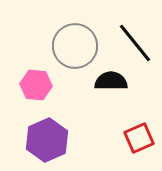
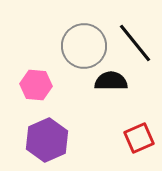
gray circle: moved 9 px right
